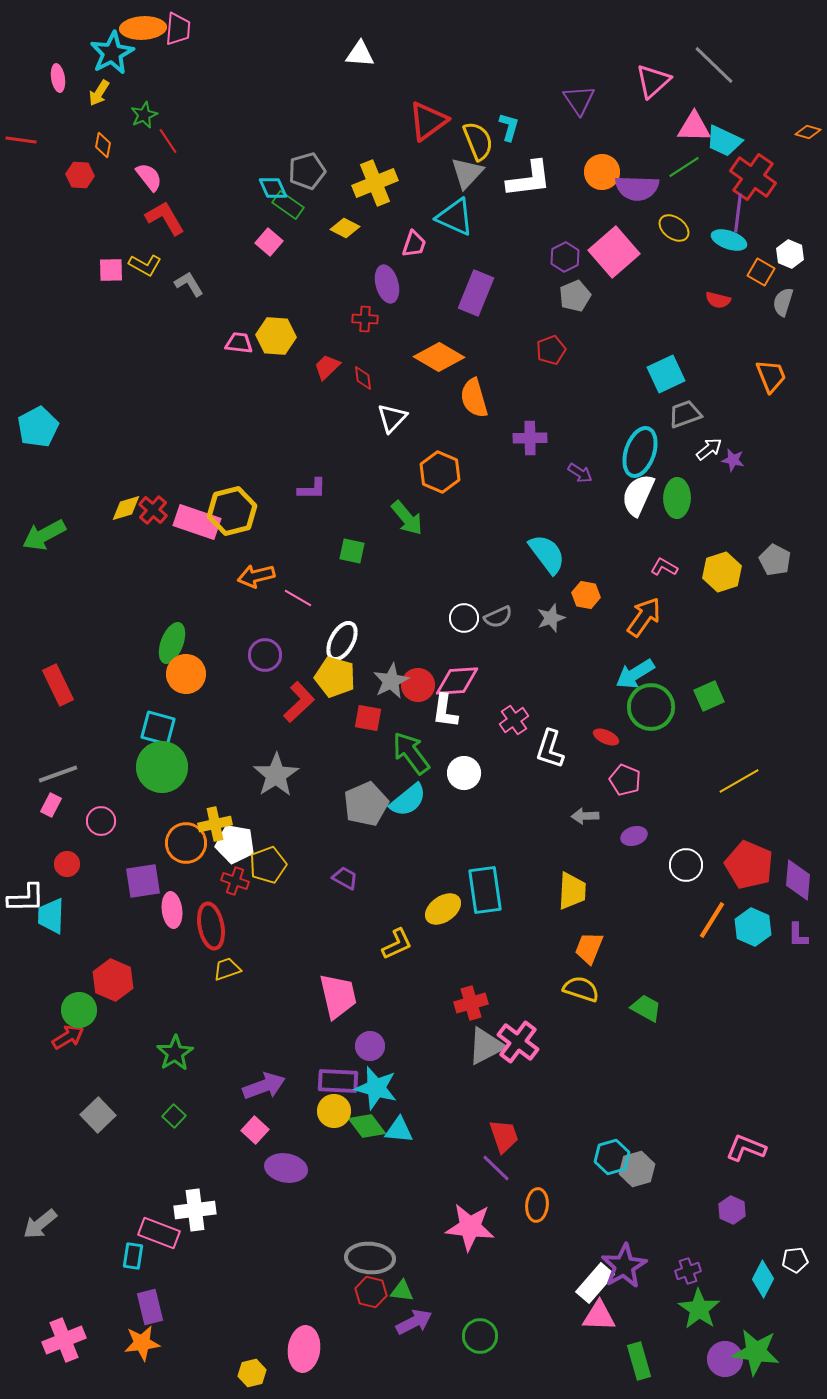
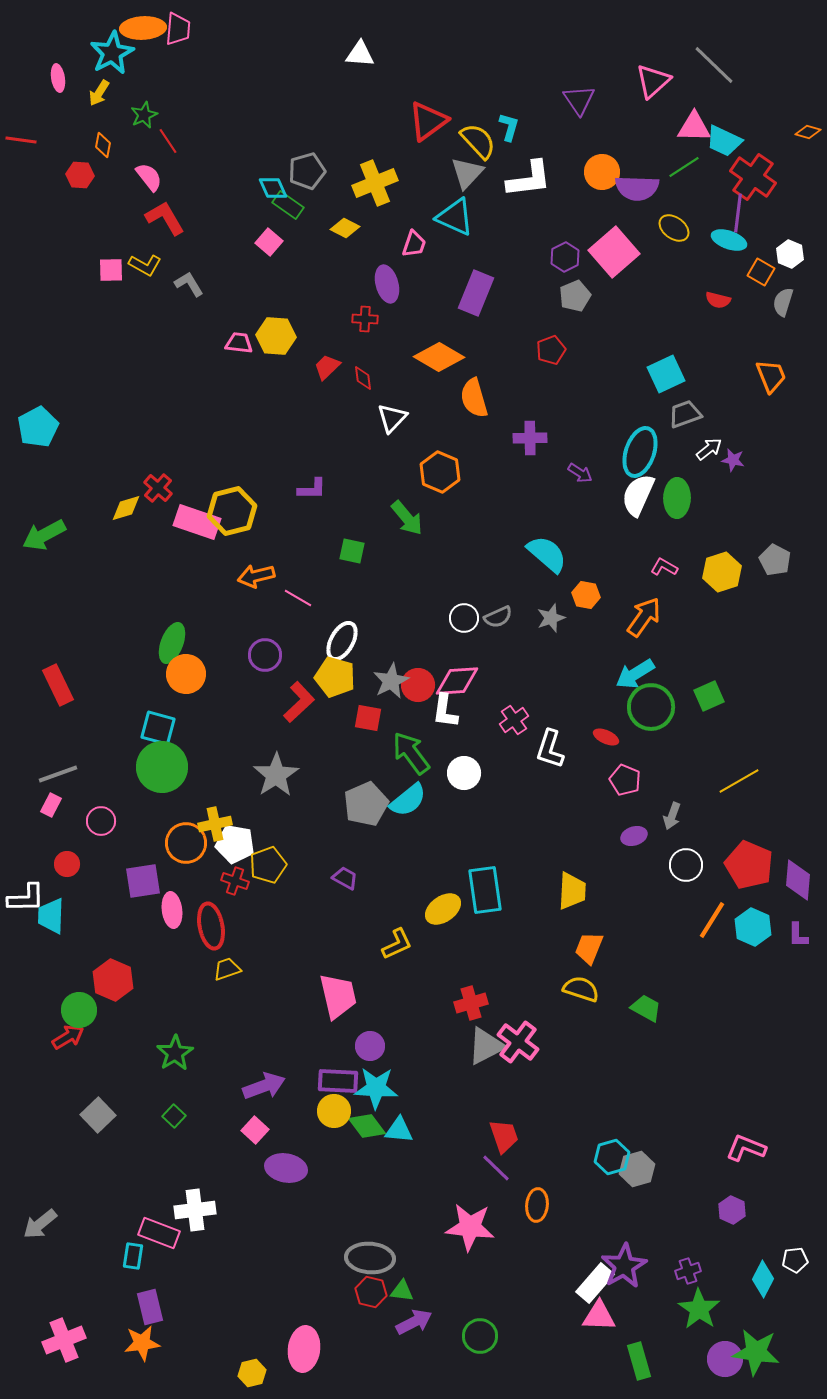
yellow semicircle at (478, 141): rotated 21 degrees counterclockwise
red cross at (153, 510): moved 5 px right, 22 px up
cyan semicircle at (547, 554): rotated 12 degrees counterclockwise
gray arrow at (585, 816): moved 87 px right; rotated 68 degrees counterclockwise
cyan star at (376, 1088): rotated 12 degrees counterclockwise
